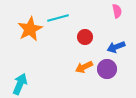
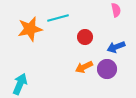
pink semicircle: moved 1 px left, 1 px up
orange star: rotated 15 degrees clockwise
